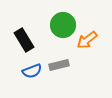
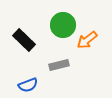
black rectangle: rotated 15 degrees counterclockwise
blue semicircle: moved 4 px left, 14 px down
